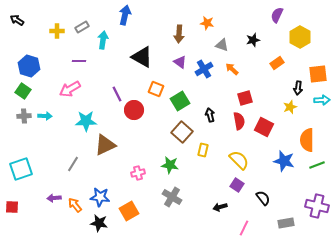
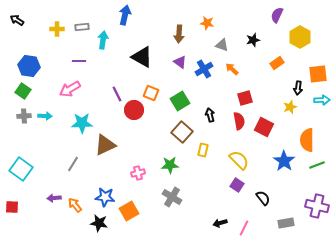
gray rectangle at (82, 27): rotated 24 degrees clockwise
yellow cross at (57, 31): moved 2 px up
blue hexagon at (29, 66): rotated 10 degrees counterclockwise
orange square at (156, 89): moved 5 px left, 4 px down
cyan star at (86, 121): moved 4 px left, 2 px down
blue star at (284, 161): rotated 20 degrees clockwise
green star at (170, 165): rotated 12 degrees counterclockwise
cyan square at (21, 169): rotated 35 degrees counterclockwise
blue star at (100, 197): moved 5 px right
black arrow at (220, 207): moved 16 px down
